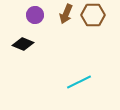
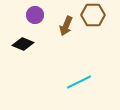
brown arrow: moved 12 px down
